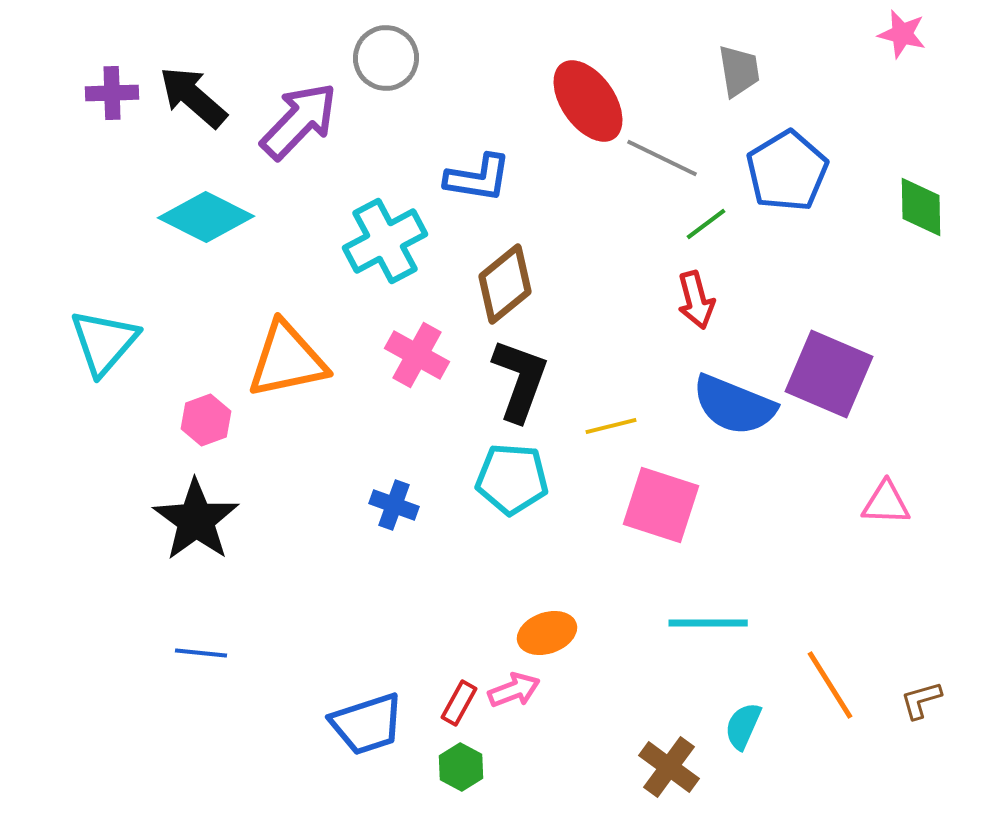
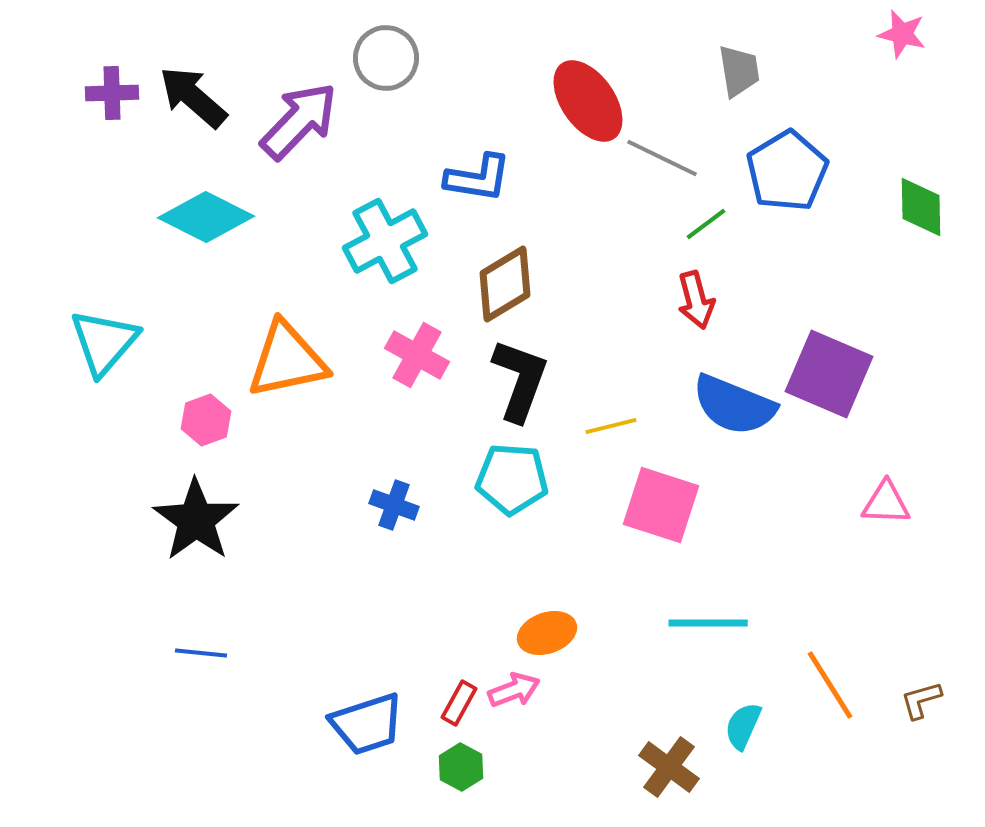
brown diamond: rotated 8 degrees clockwise
